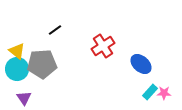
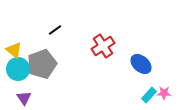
yellow triangle: moved 3 px left, 1 px up
gray pentagon: rotated 16 degrees counterclockwise
cyan circle: moved 1 px right
cyan rectangle: moved 1 px left, 3 px down
